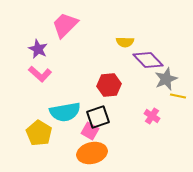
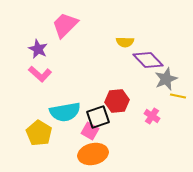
red hexagon: moved 8 px right, 16 px down
orange ellipse: moved 1 px right, 1 px down
